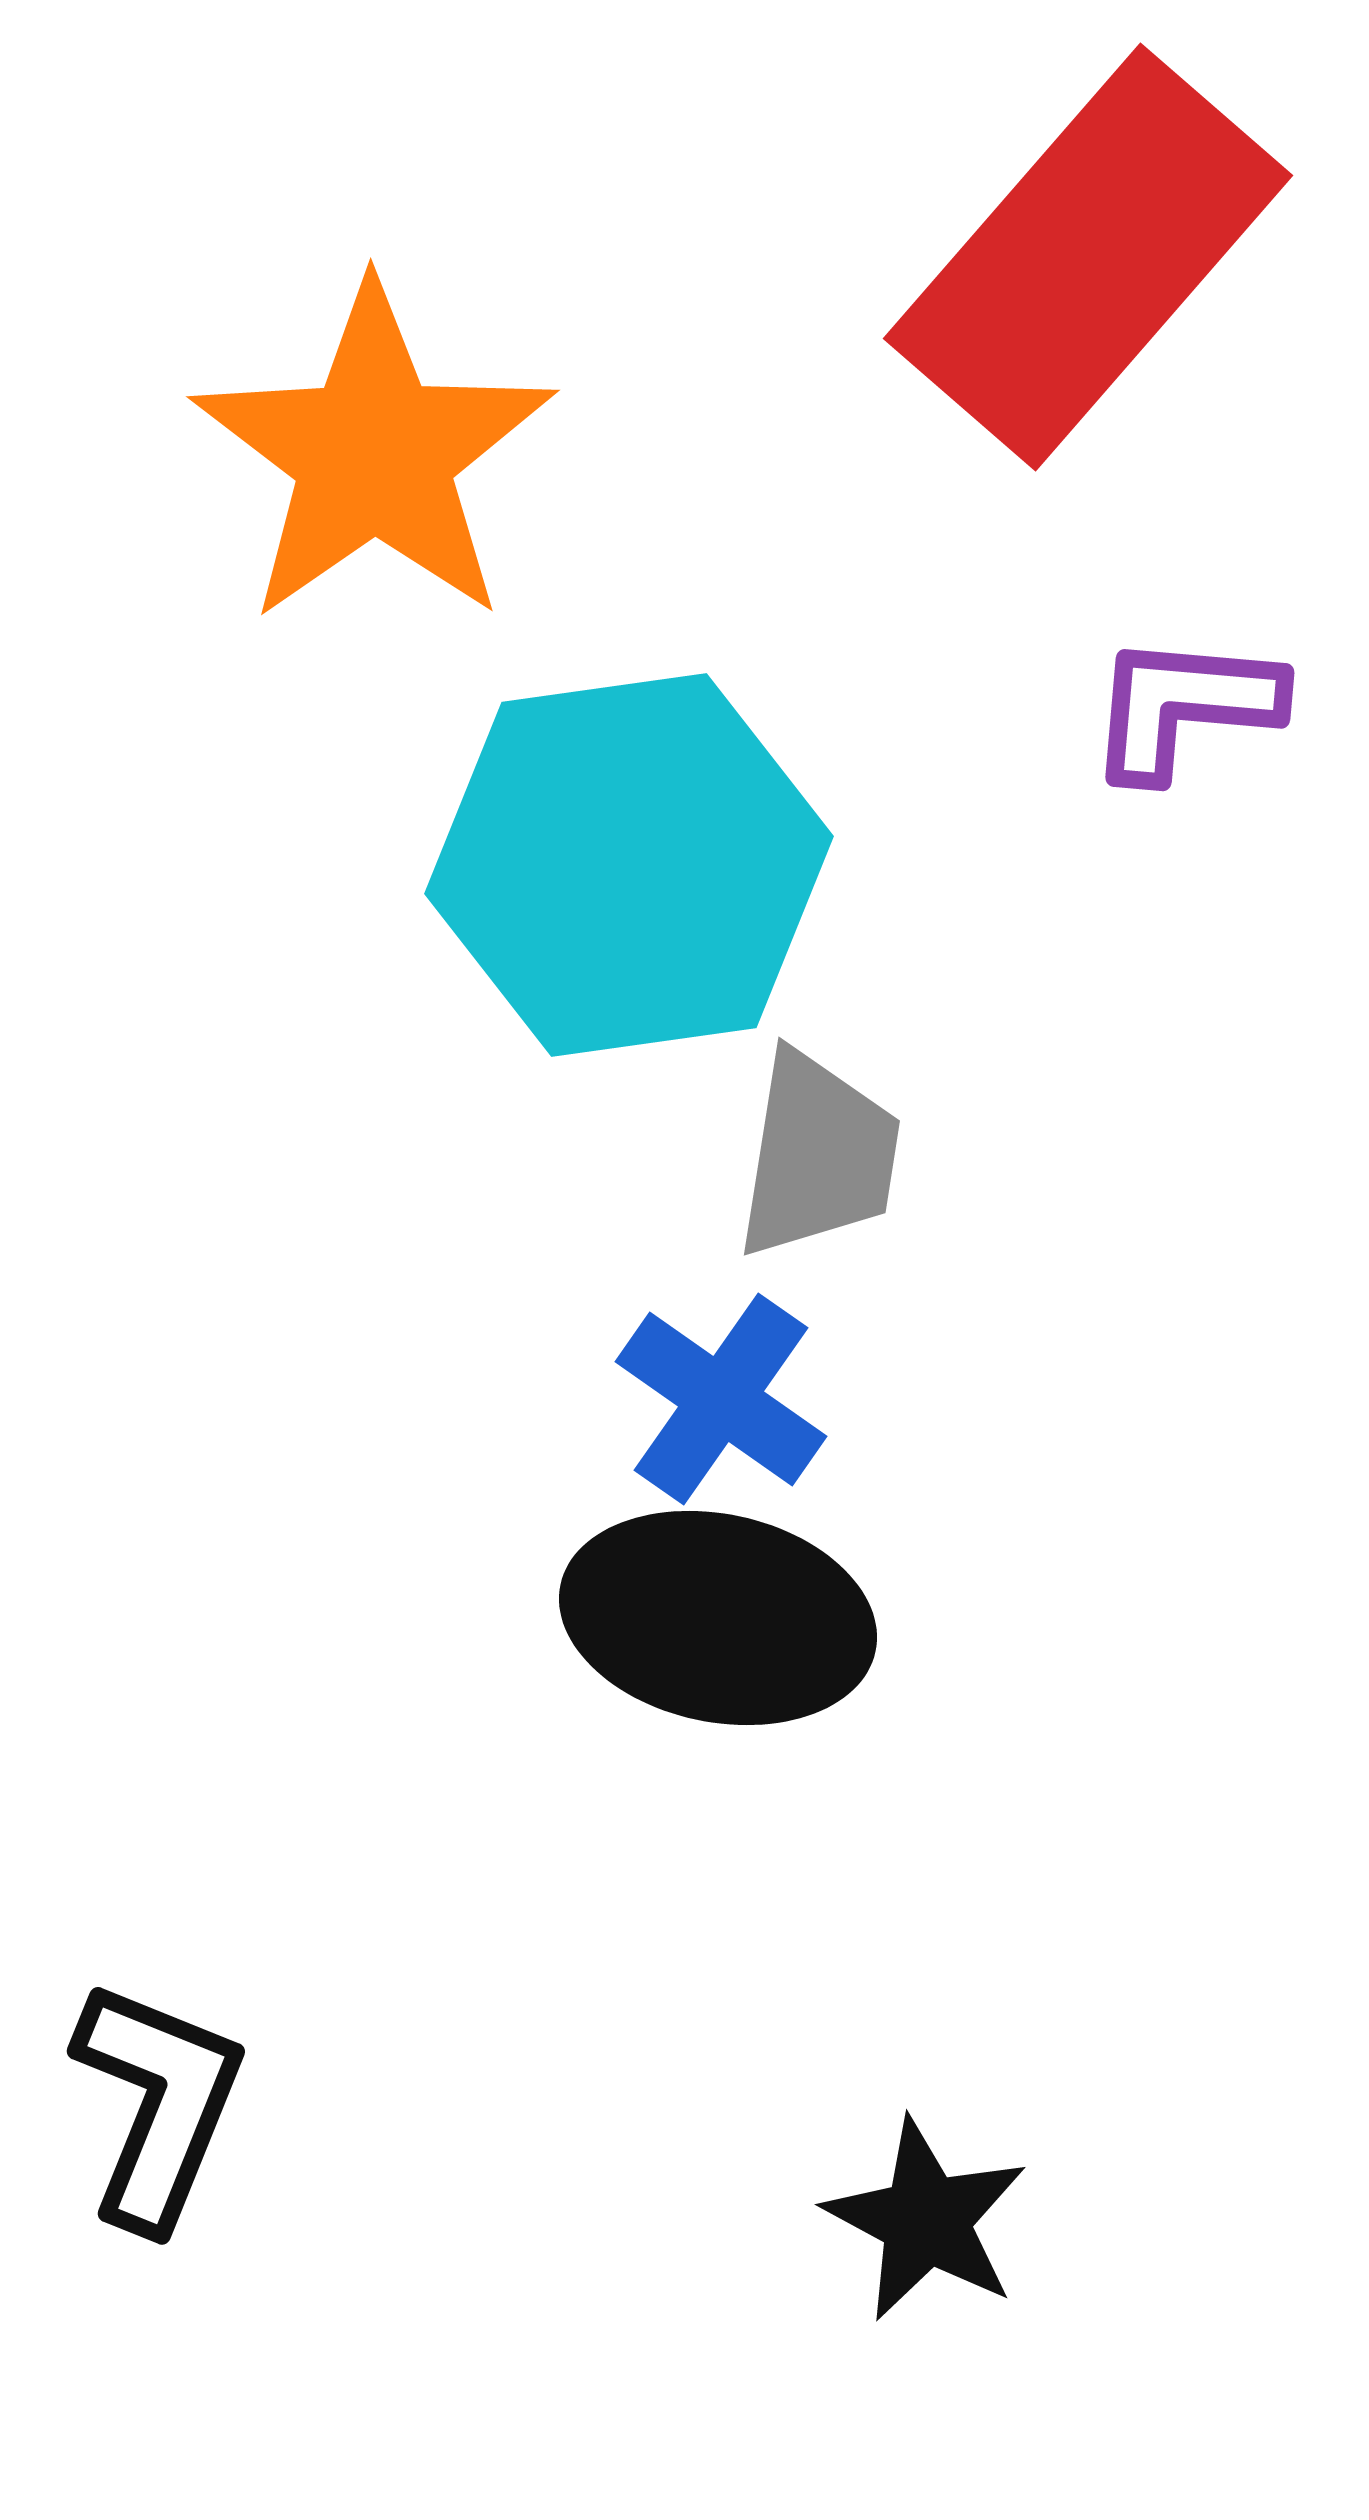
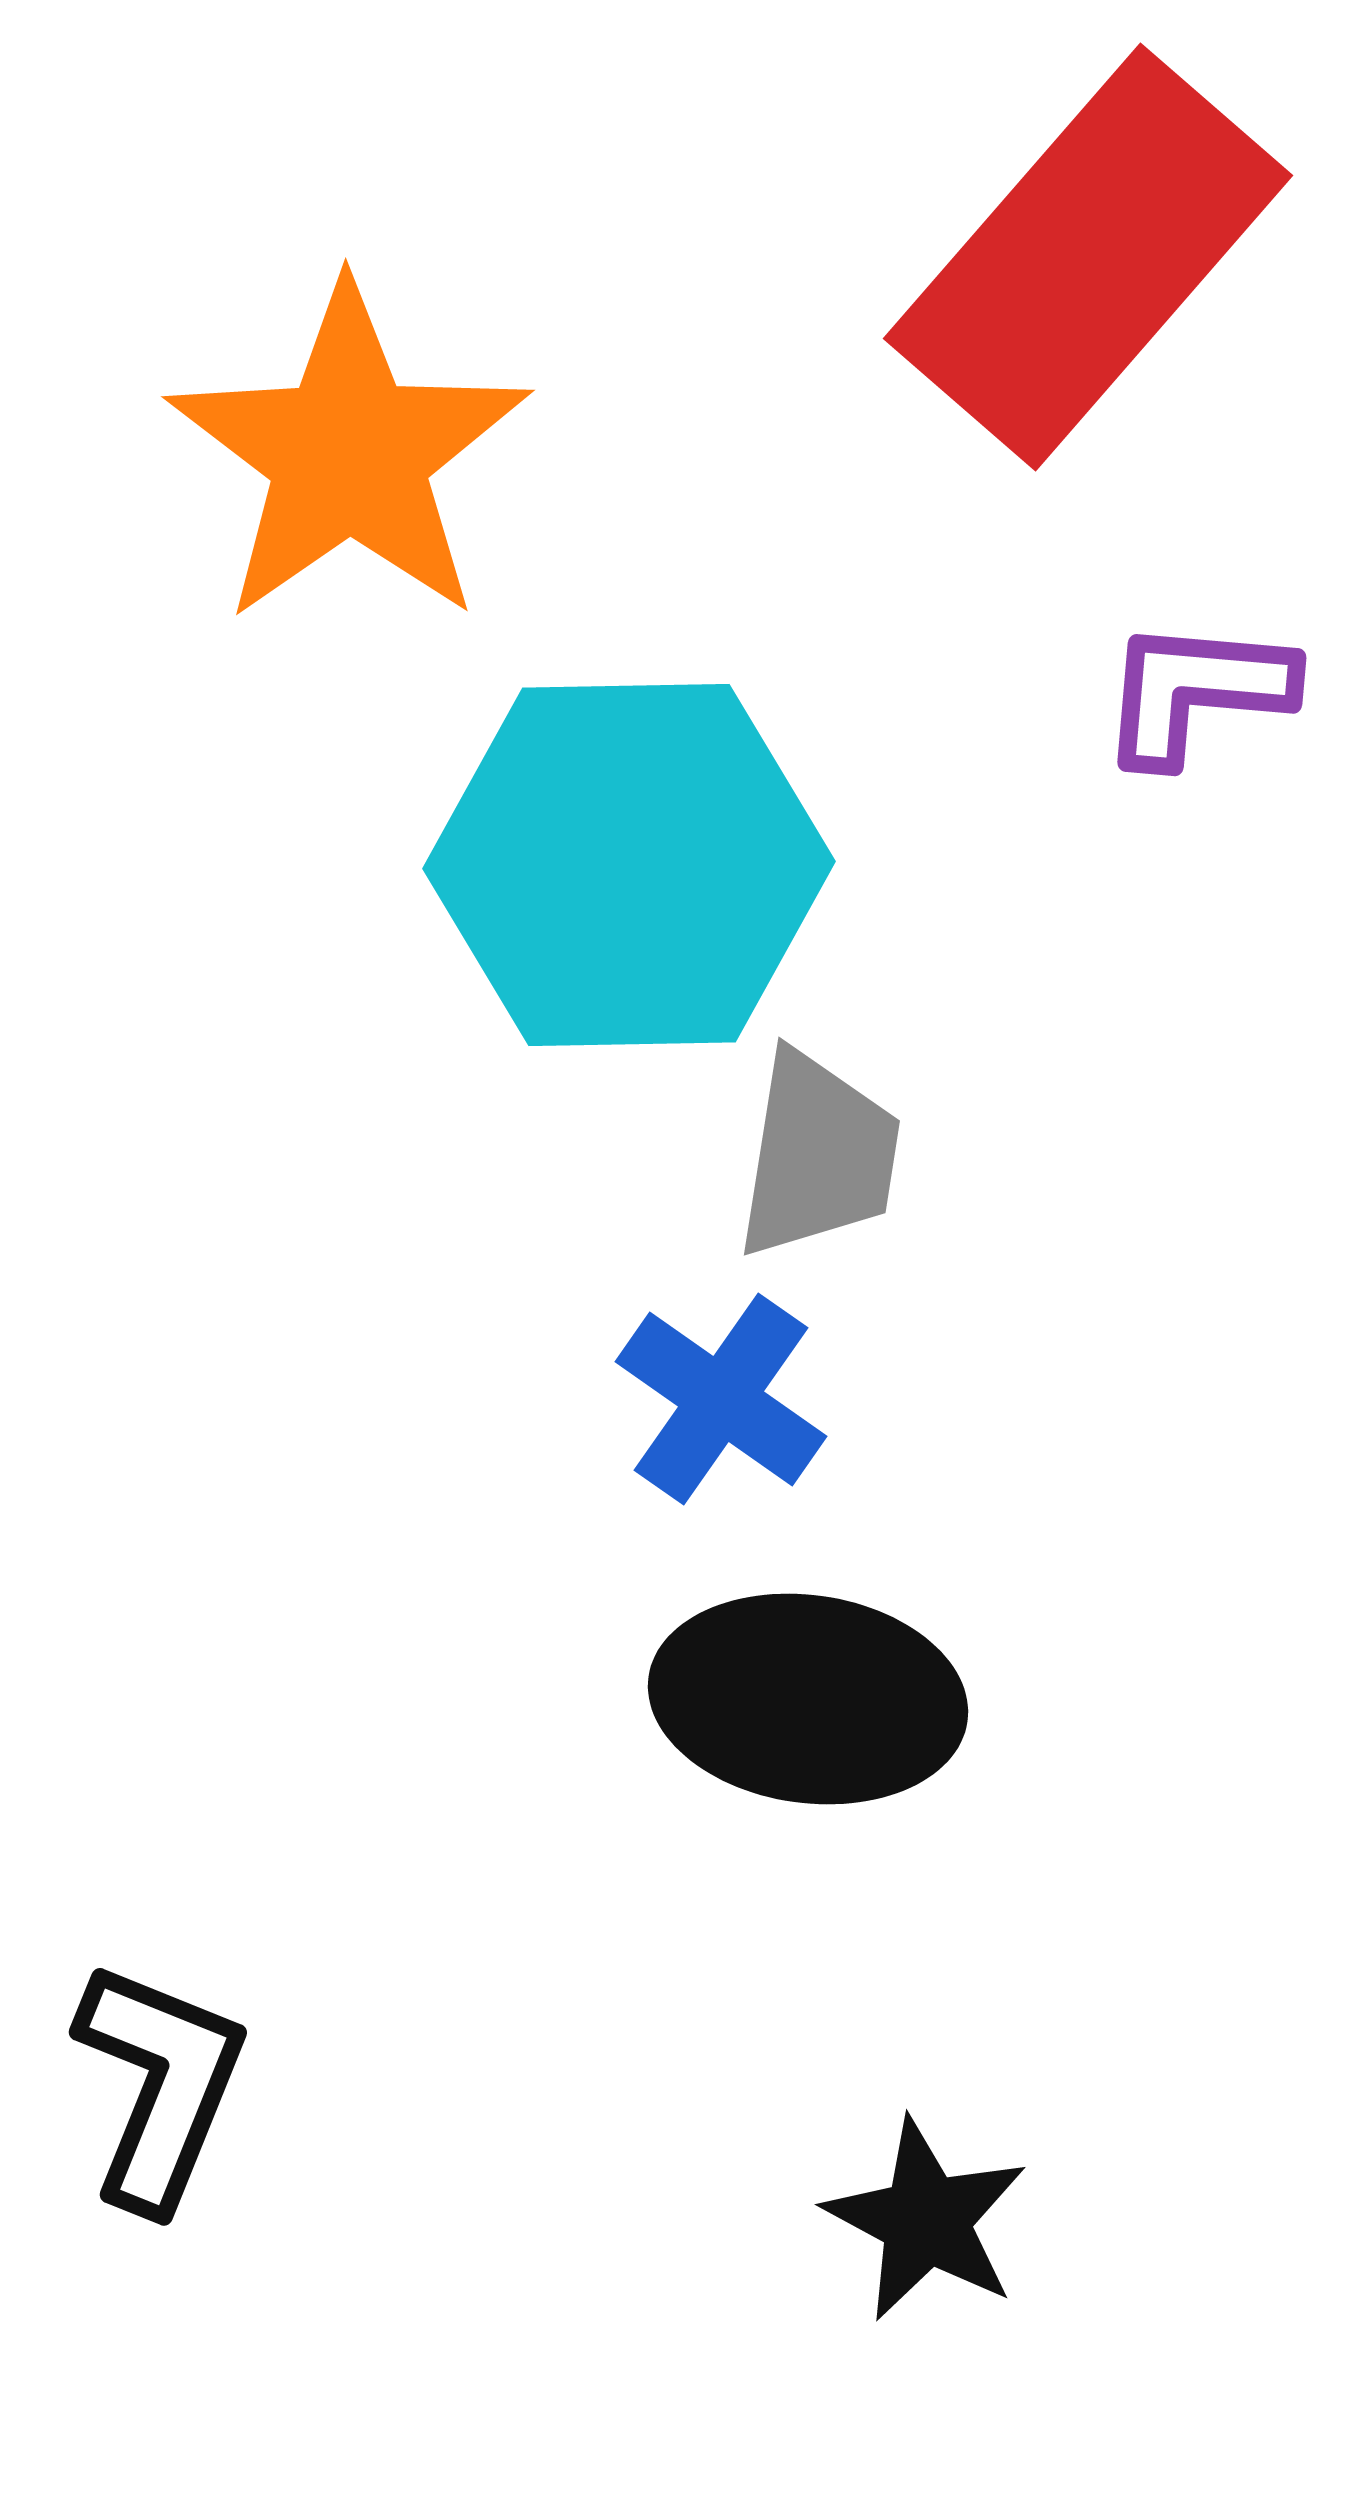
orange star: moved 25 px left
purple L-shape: moved 12 px right, 15 px up
cyan hexagon: rotated 7 degrees clockwise
black ellipse: moved 90 px right, 81 px down; rotated 4 degrees counterclockwise
black L-shape: moved 2 px right, 19 px up
